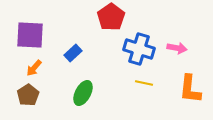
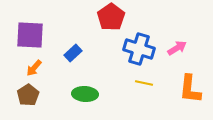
pink arrow: rotated 42 degrees counterclockwise
green ellipse: moved 2 px right, 1 px down; rotated 65 degrees clockwise
